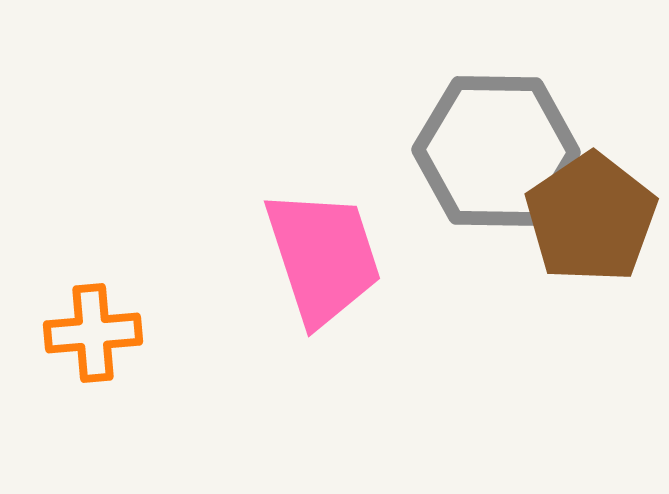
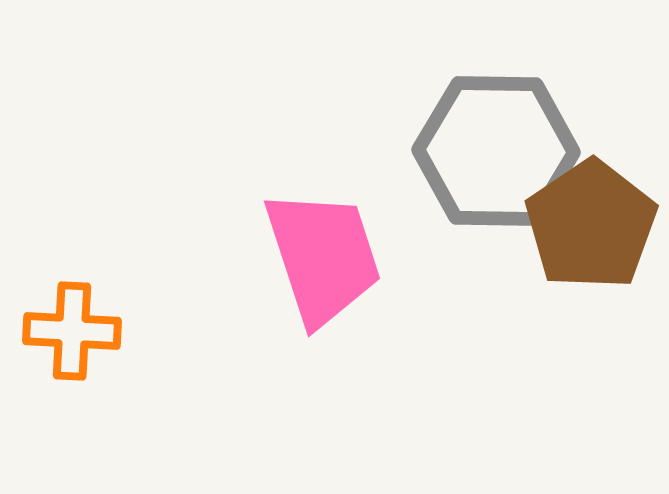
brown pentagon: moved 7 px down
orange cross: moved 21 px left, 2 px up; rotated 8 degrees clockwise
